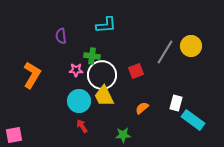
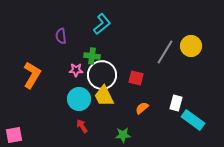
cyan L-shape: moved 4 px left, 1 px up; rotated 35 degrees counterclockwise
red square: moved 7 px down; rotated 35 degrees clockwise
cyan circle: moved 2 px up
